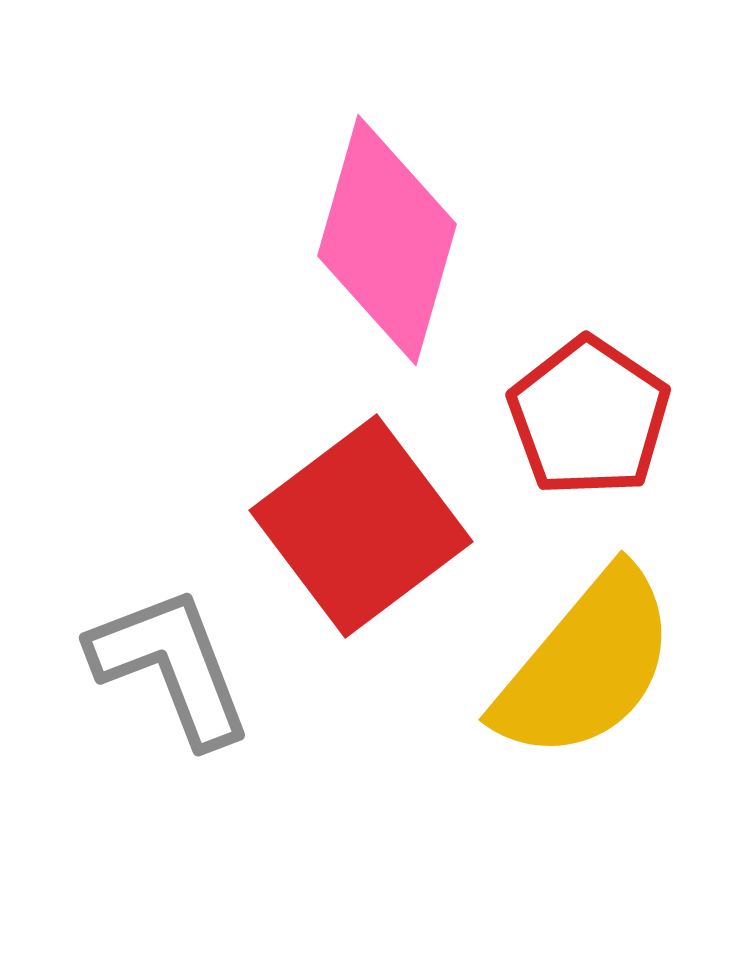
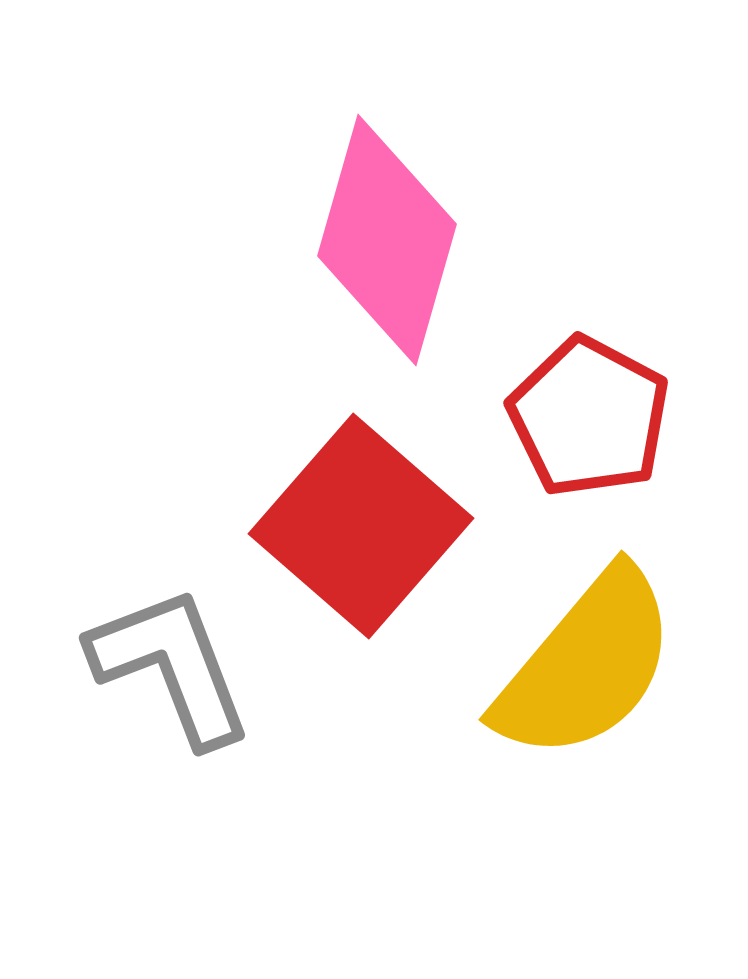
red pentagon: rotated 6 degrees counterclockwise
red square: rotated 12 degrees counterclockwise
